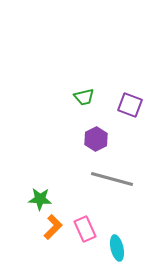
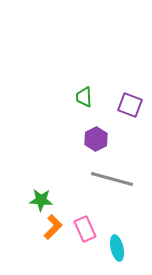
green trapezoid: rotated 100 degrees clockwise
green star: moved 1 px right, 1 px down
